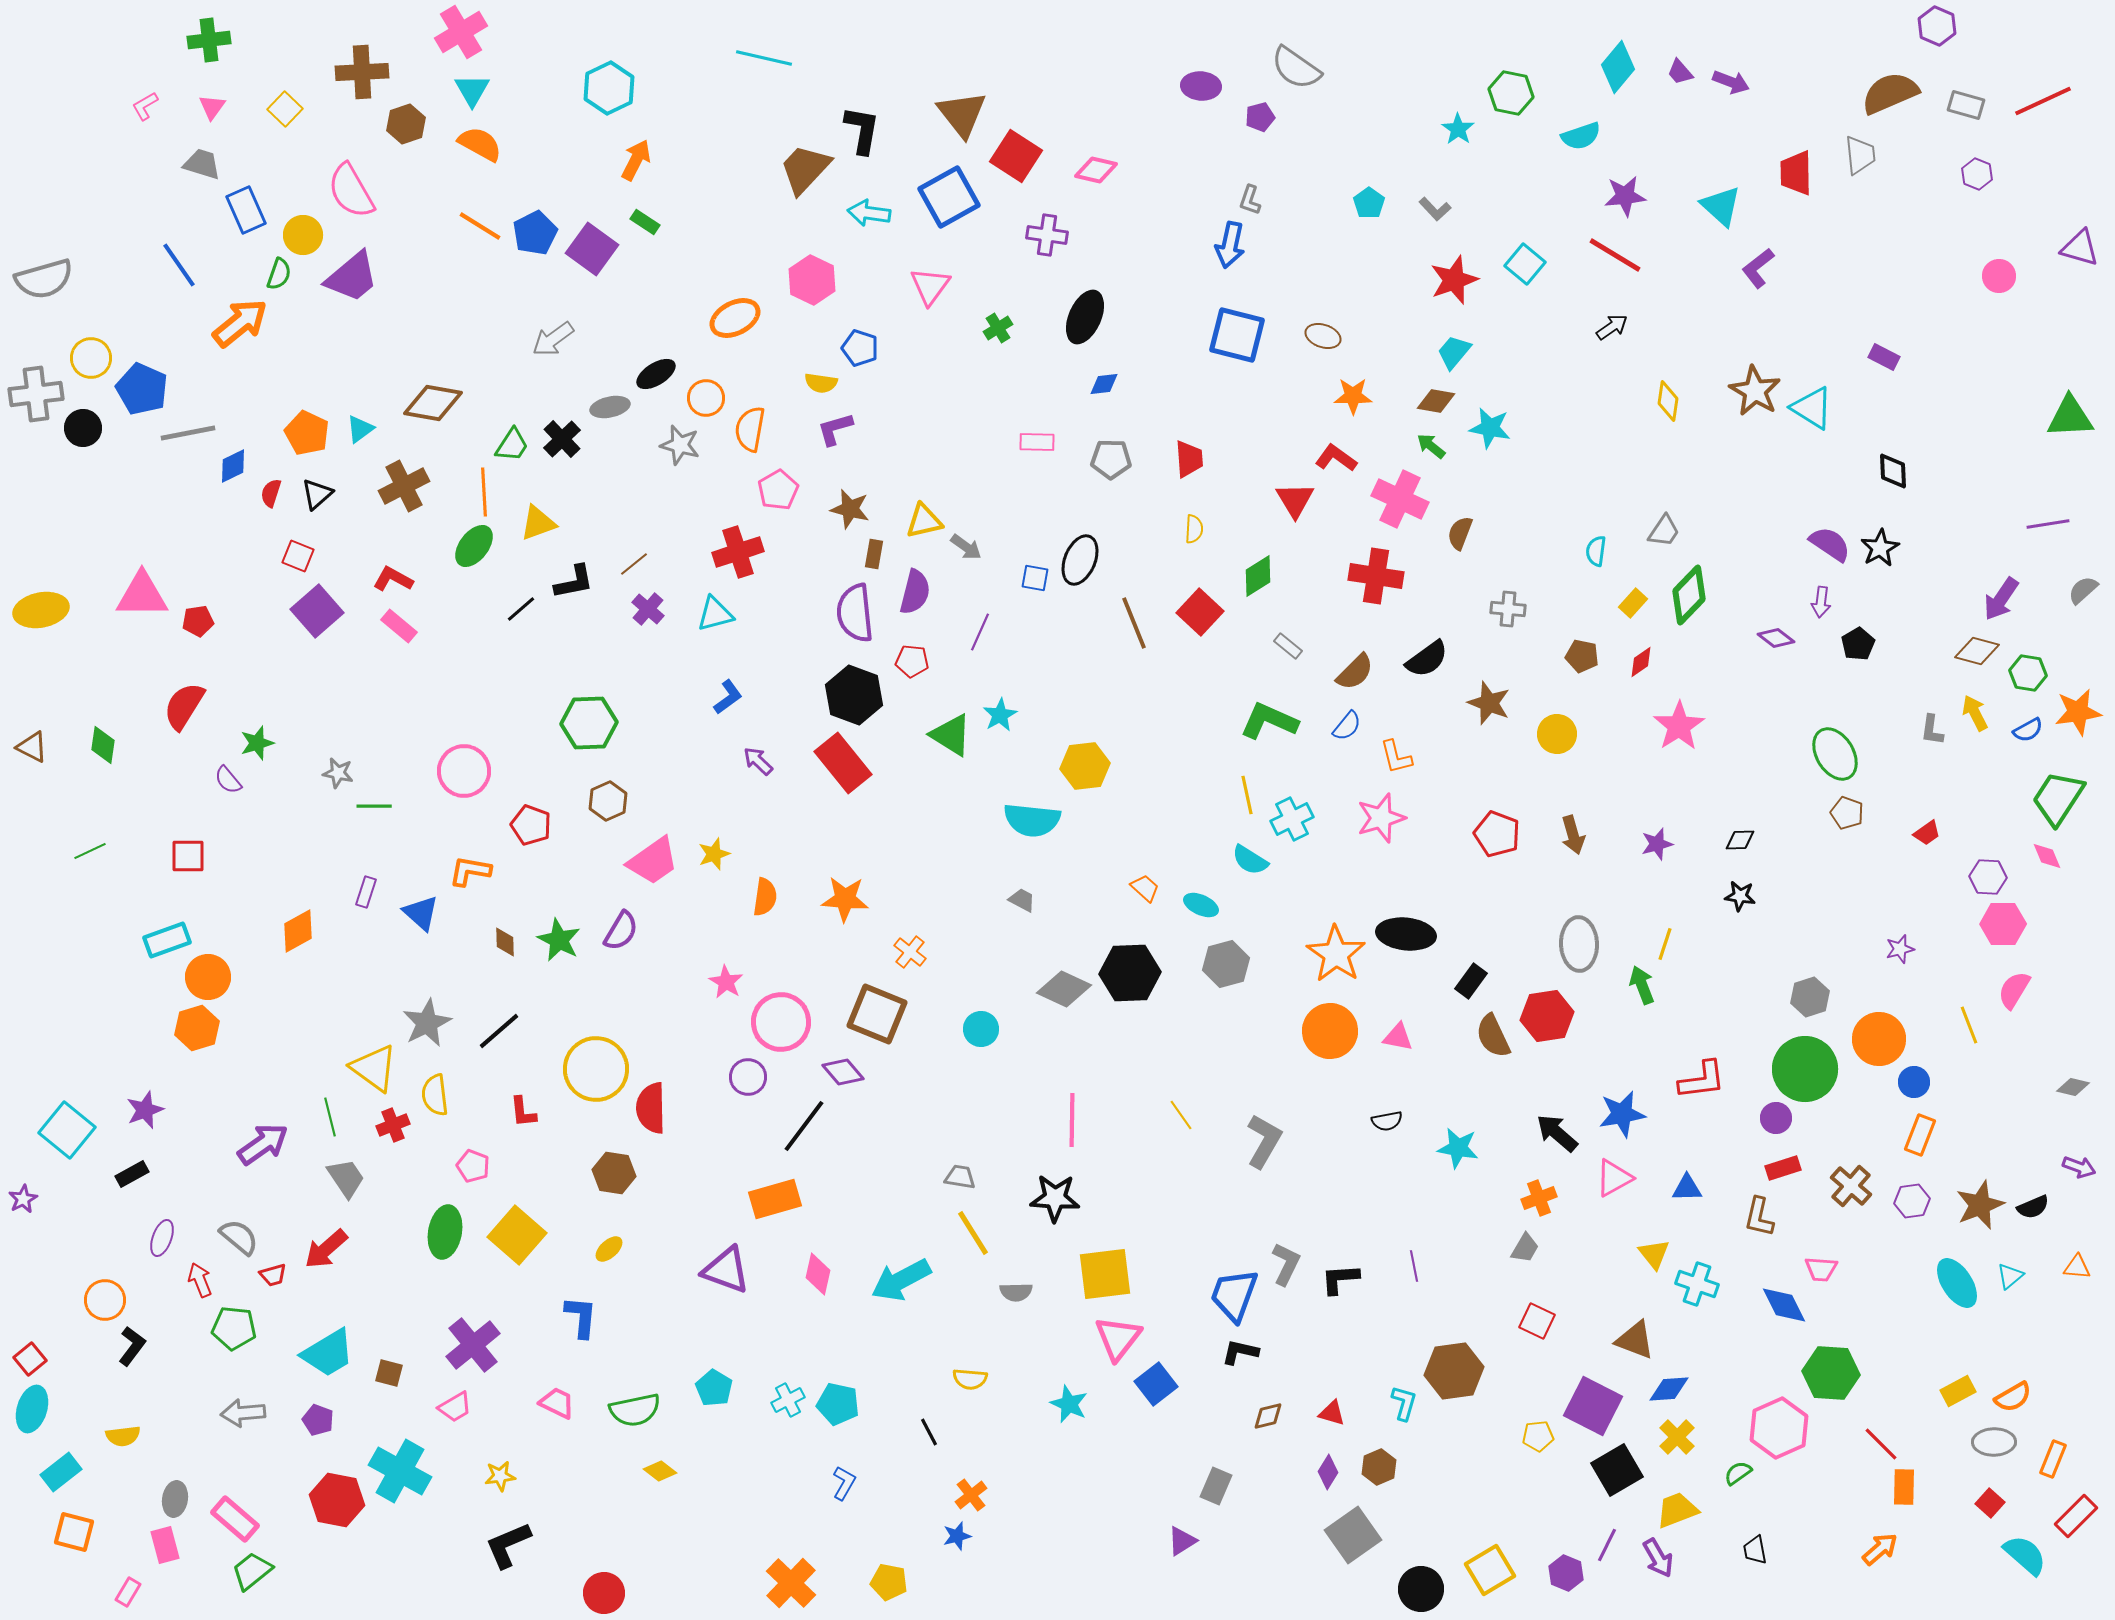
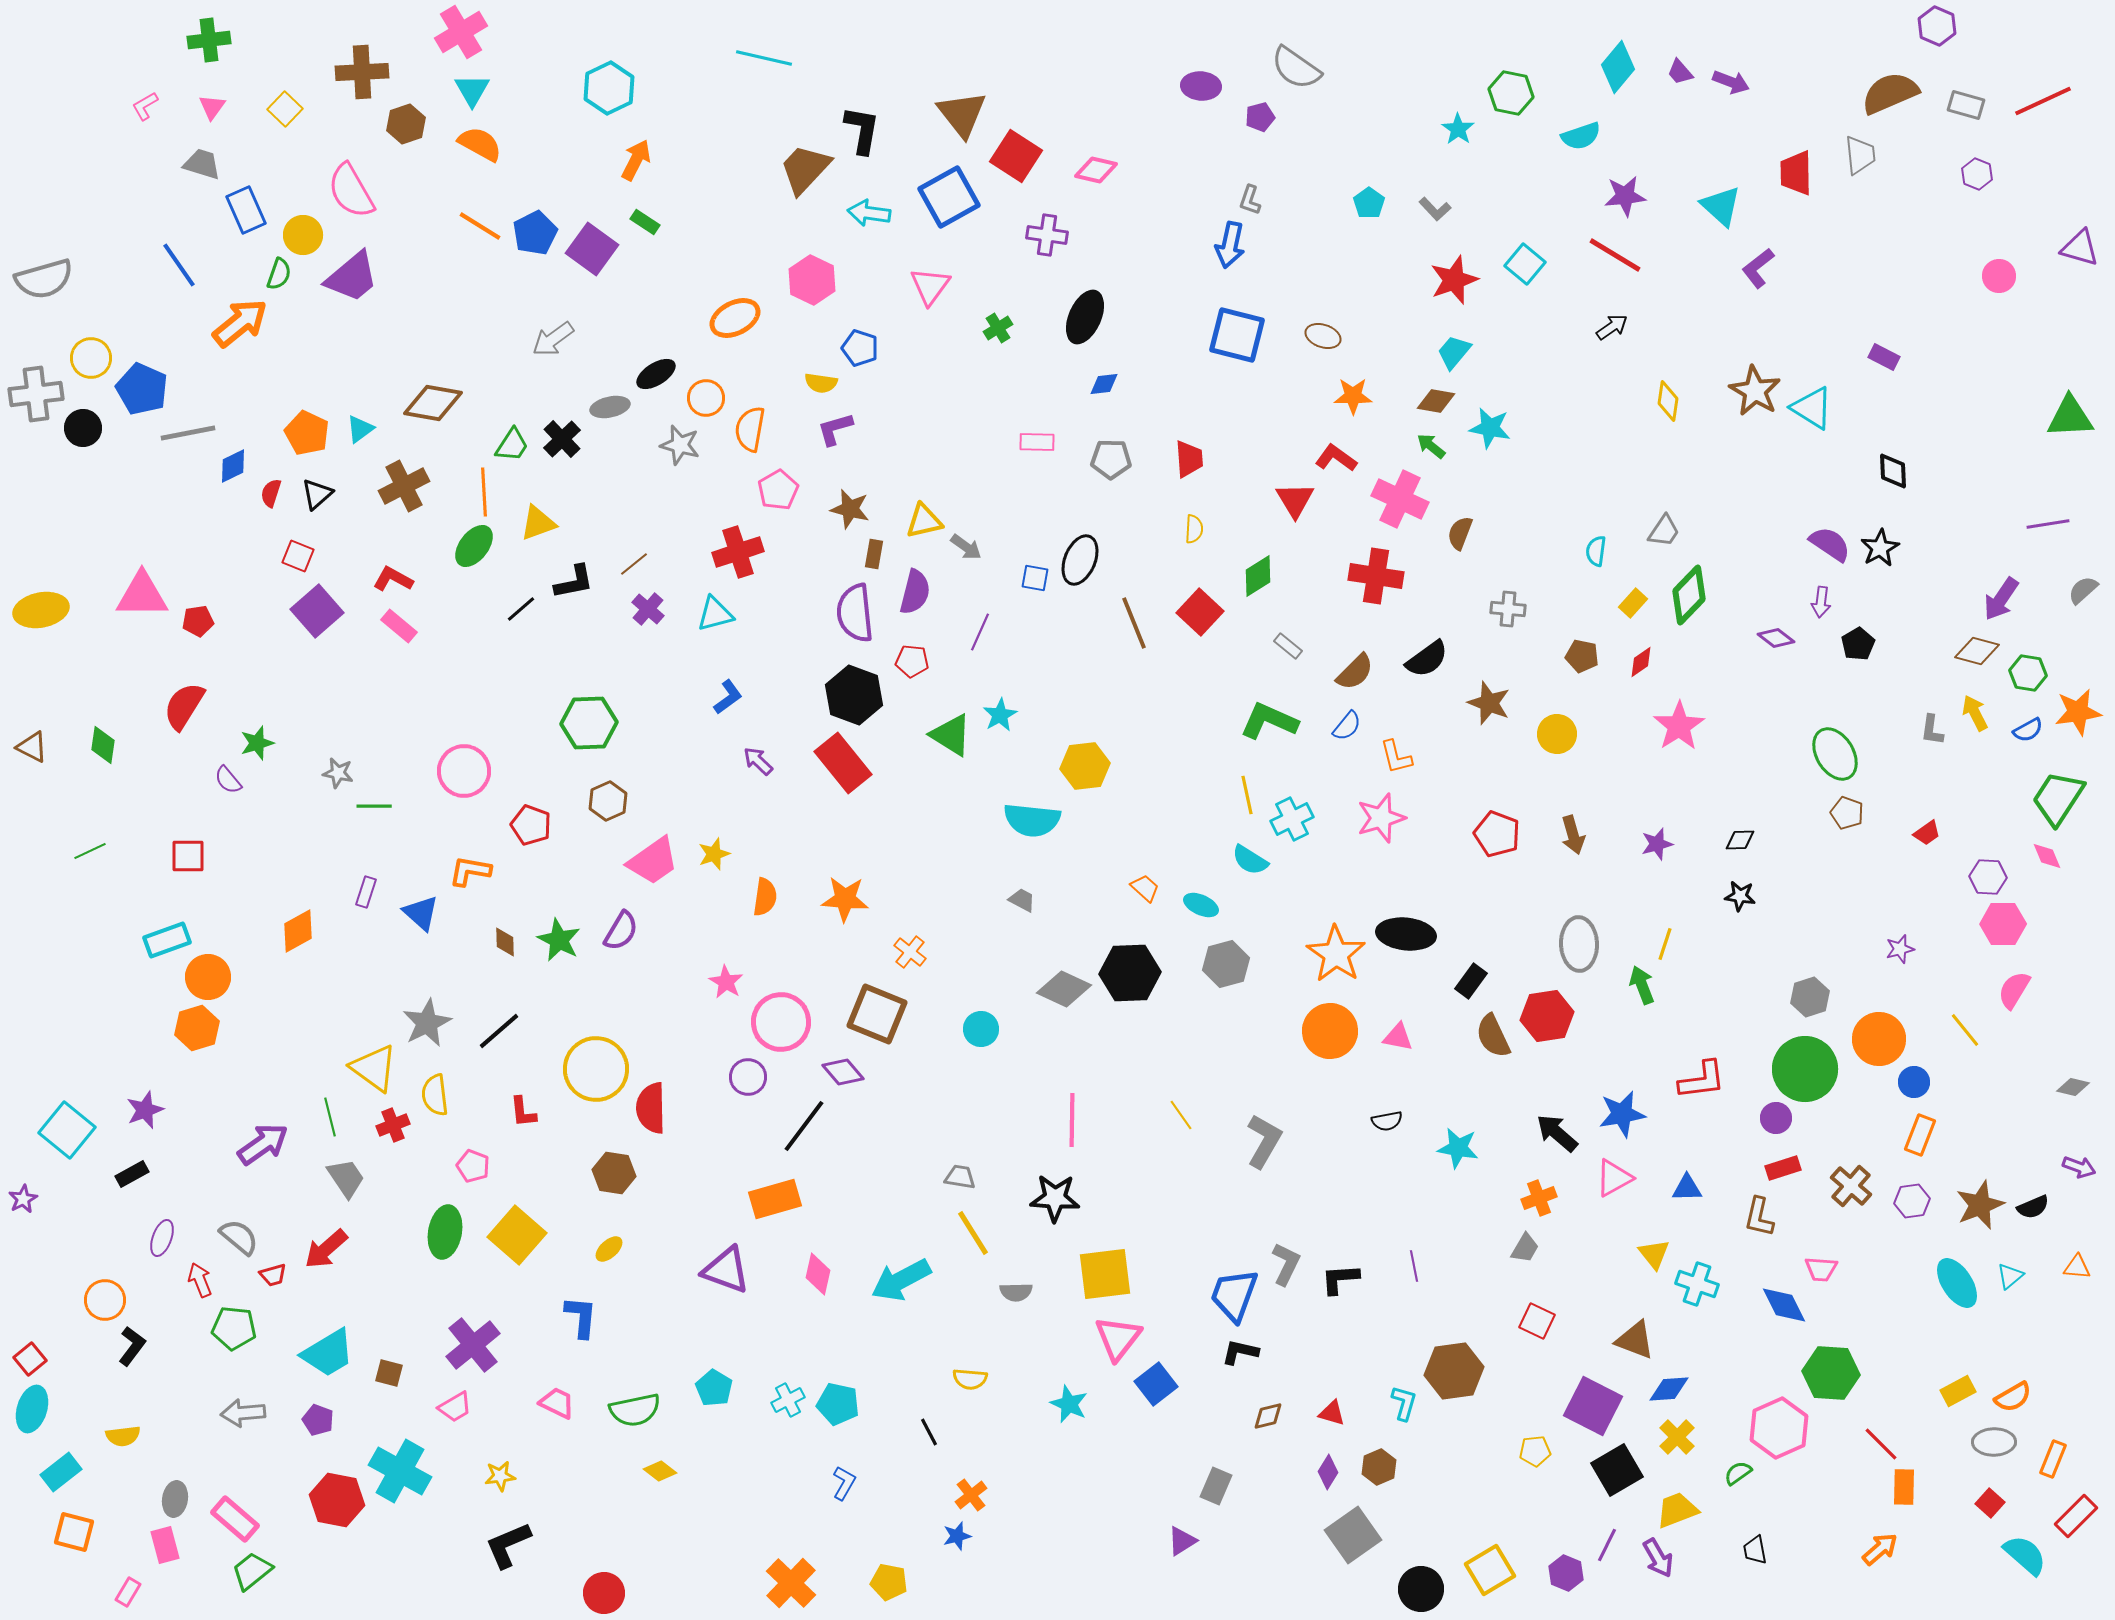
yellow line at (1969, 1025): moved 4 px left, 5 px down; rotated 18 degrees counterclockwise
yellow pentagon at (1538, 1436): moved 3 px left, 15 px down
